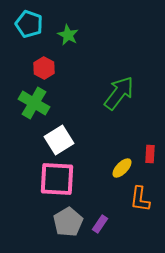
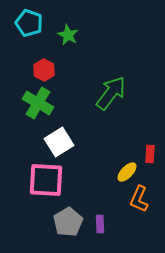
cyan pentagon: moved 1 px up
red hexagon: moved 2 px down
green arrow: moved 8 px left
green cross: moved 4 px right
white square: moved 2 px down
yellow ellipse: moved 5 px right, 4 px down
pink square: moved 11 px left, 1 px down
orange L-shape: moved 1 px left; rotated 16 degrees clockwise
purple rectangle: rotated 36 degrees counterclockwise
